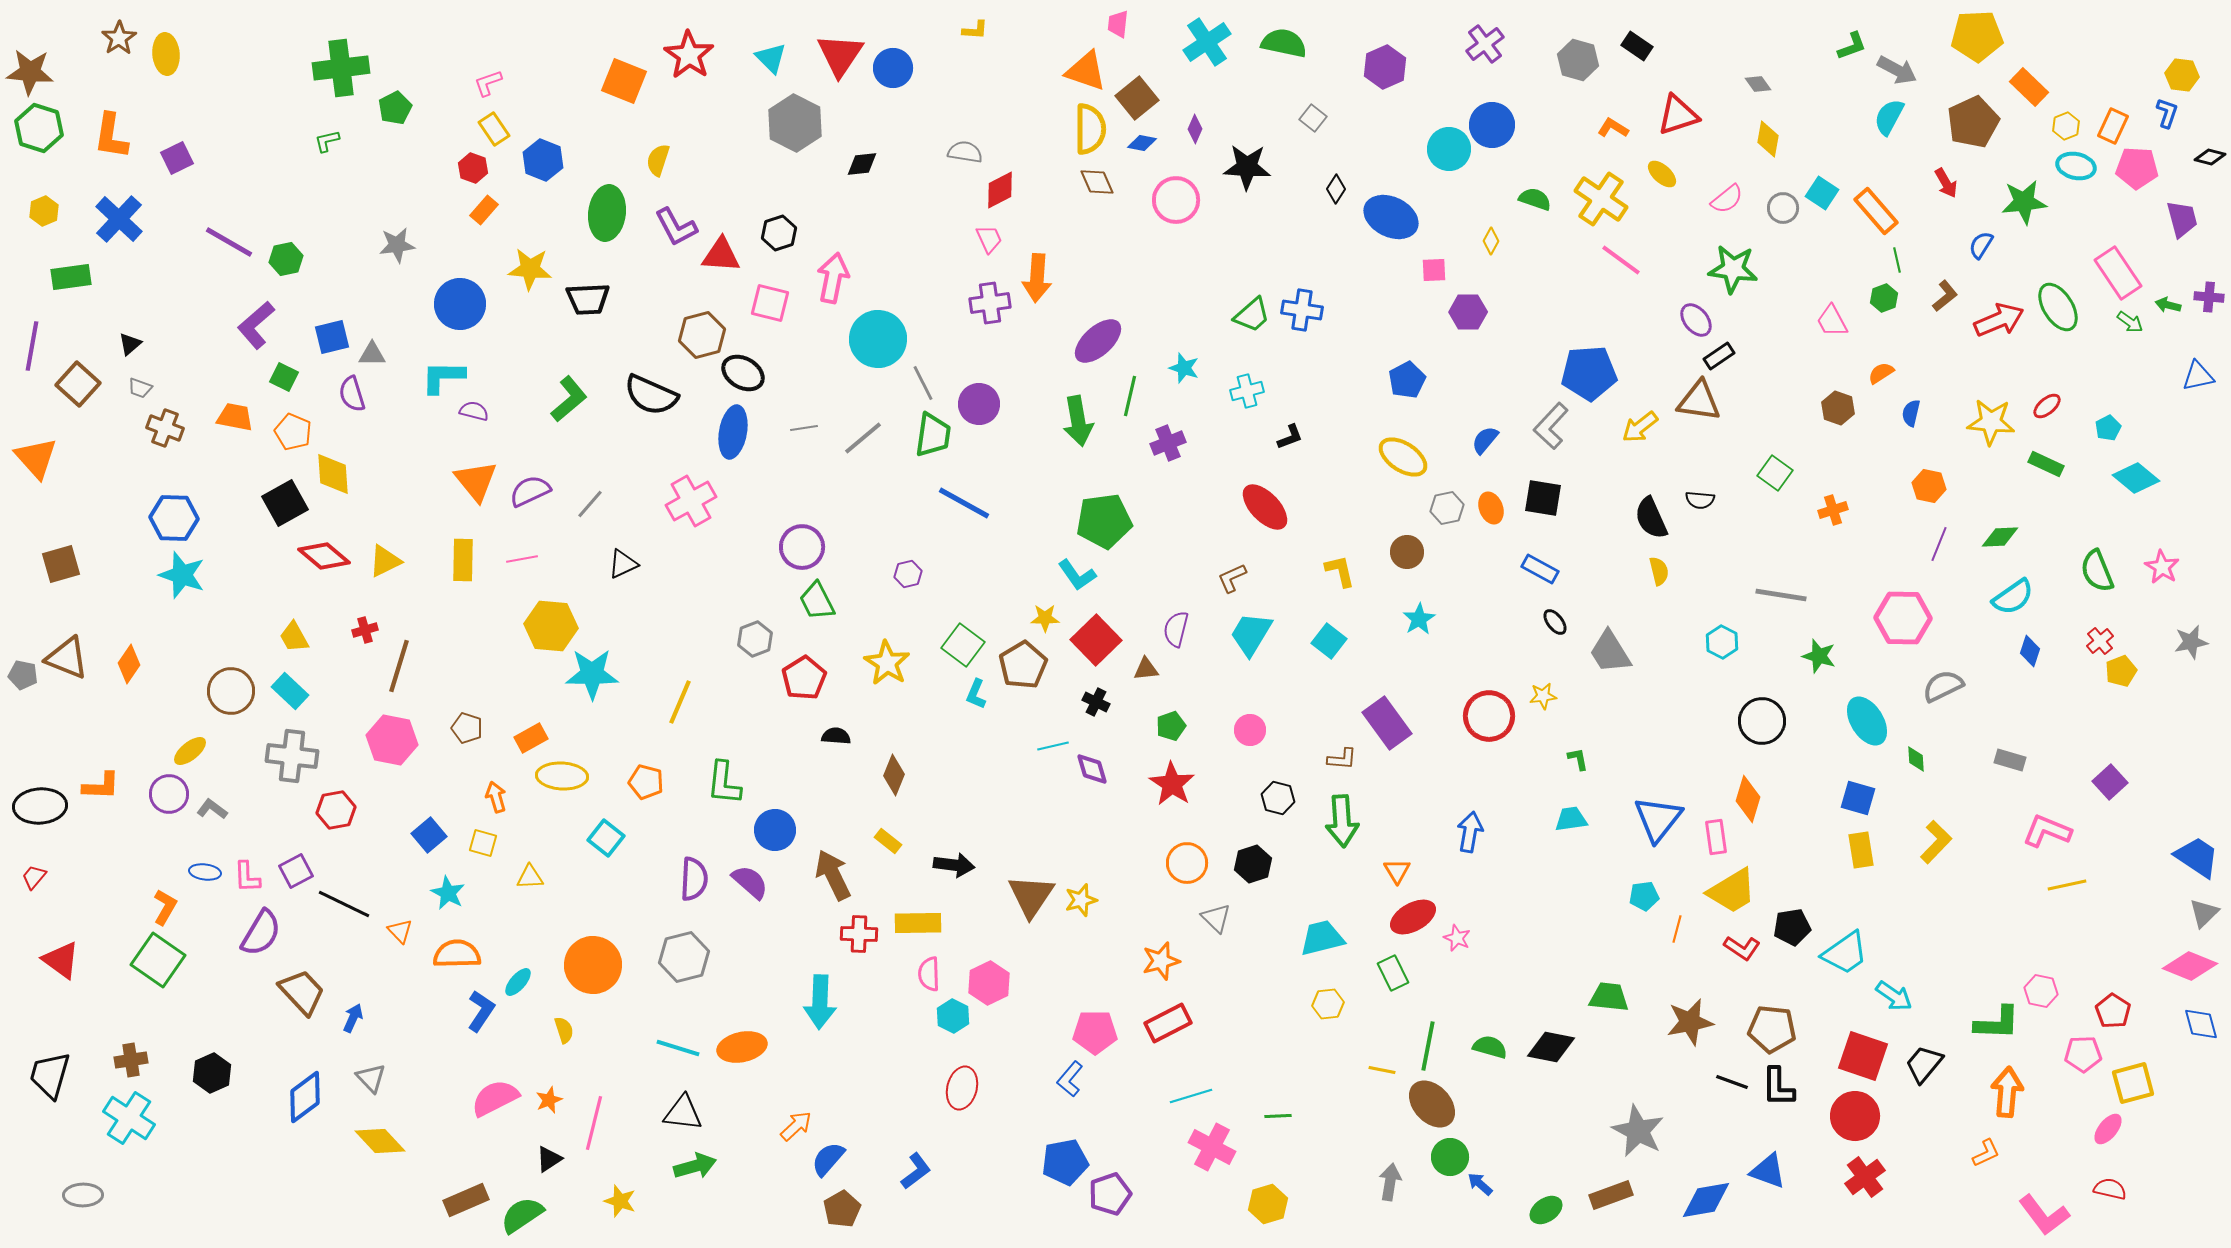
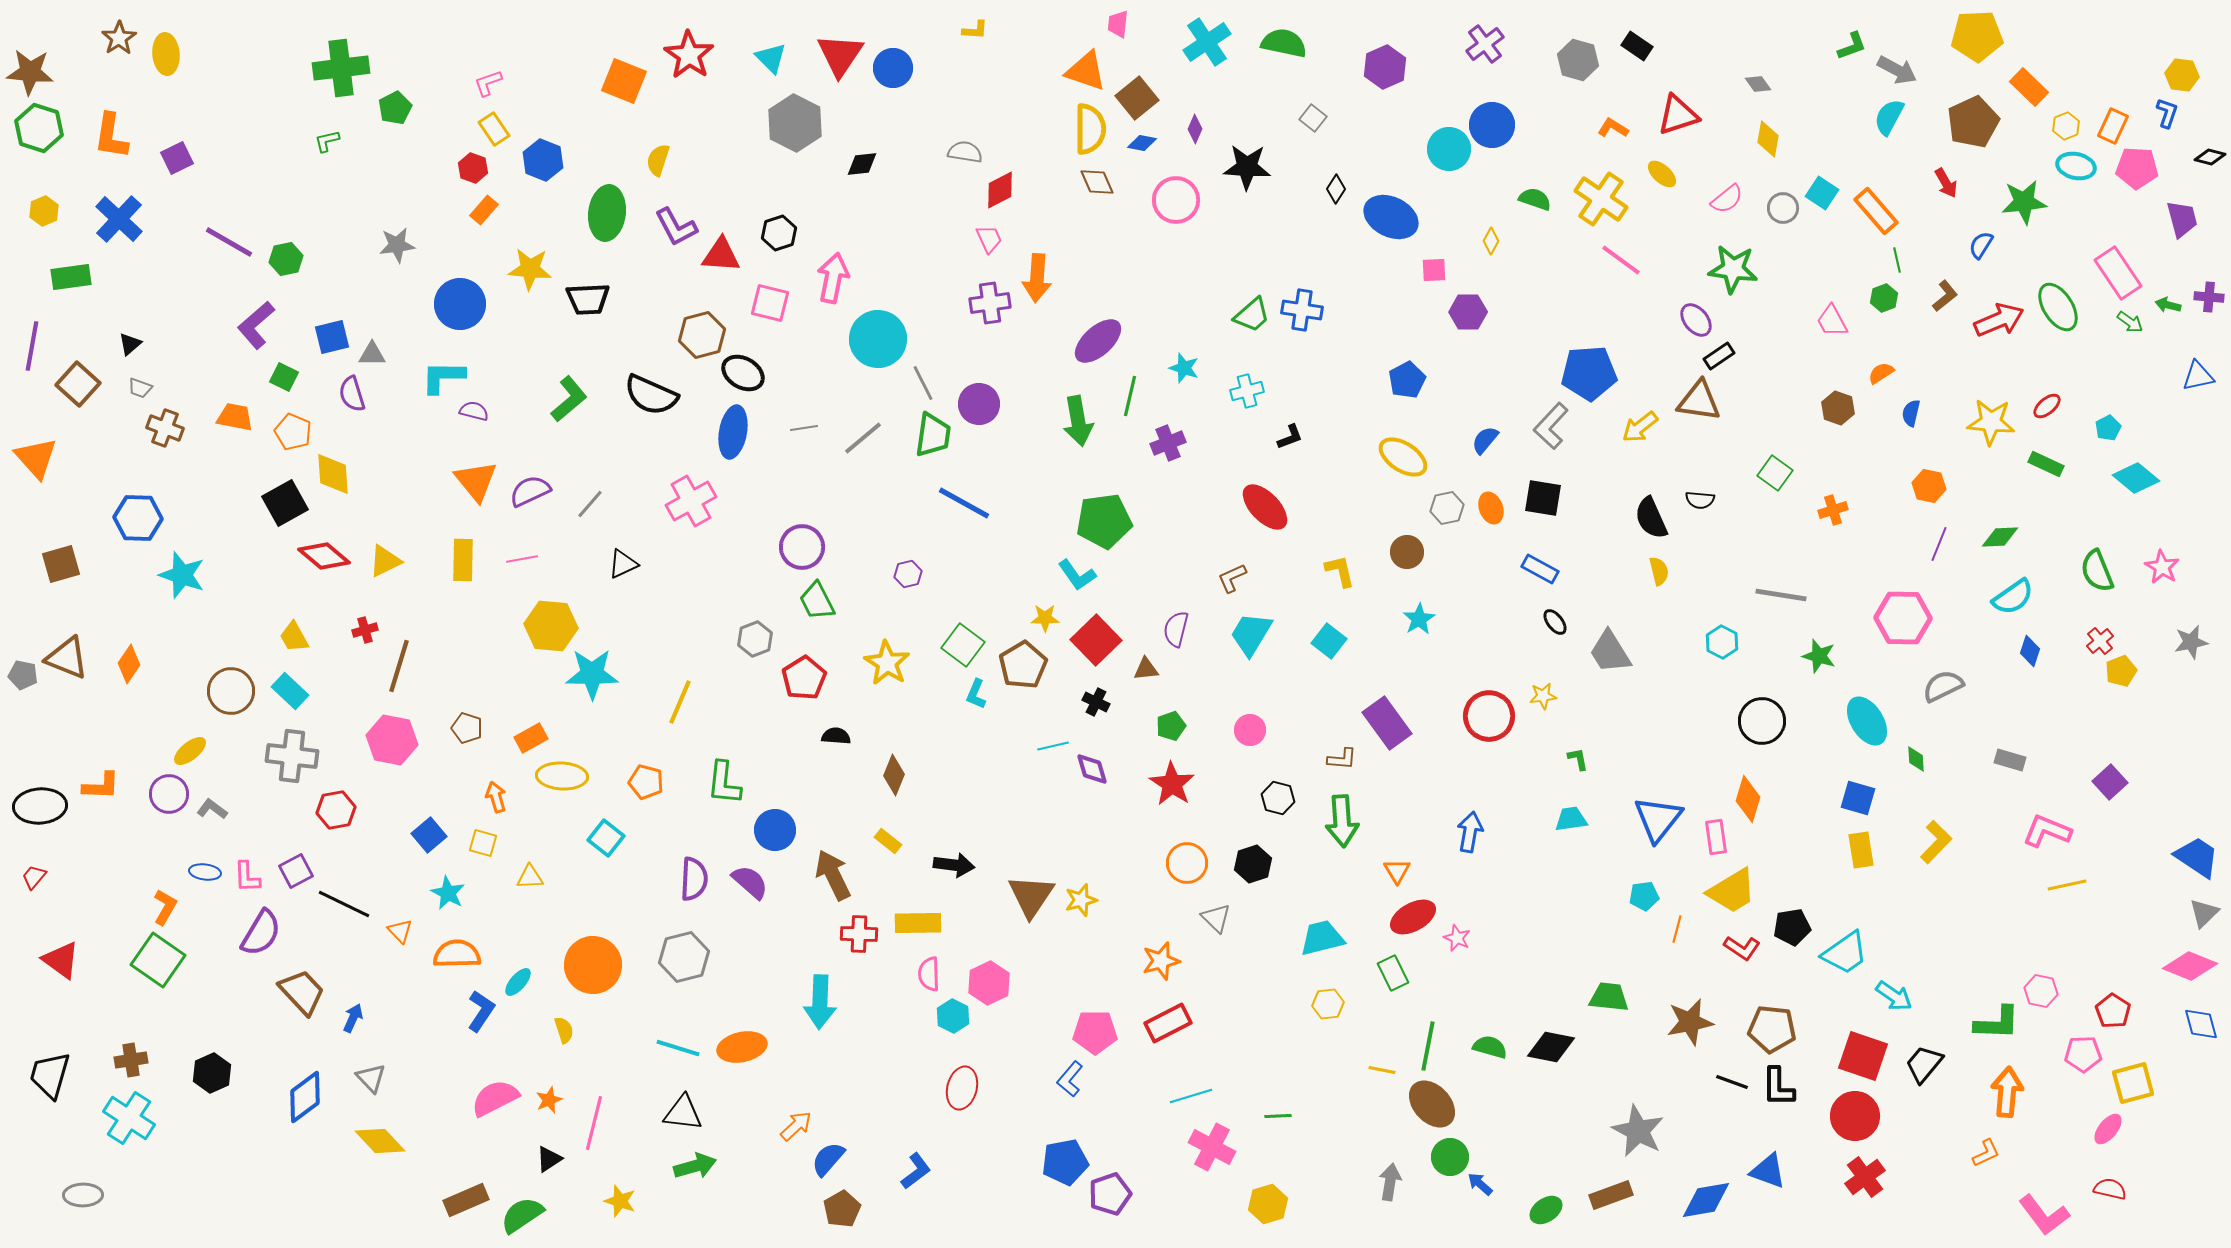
blue hexagon at (174, 518): moved 36 px left
